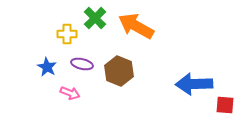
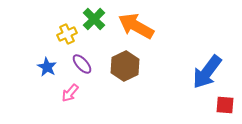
green cross: moved 1 px left, 1 px down
yellow cross: rotated 24 degrees counterclockwise
purple ellipse: rotated 35 degrees clockwise
brown hexagon: moved 6 px right, 5 px up; rotated 12 degrees clockwise
blue arrow: moved 13 px right, 12 px up; rotated 51 degrees counterclockwise
pink arrow: rotated 108 degrees clockwise
